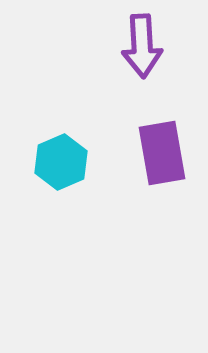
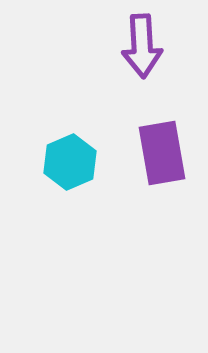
cyan hexagon: moved 9 px right
